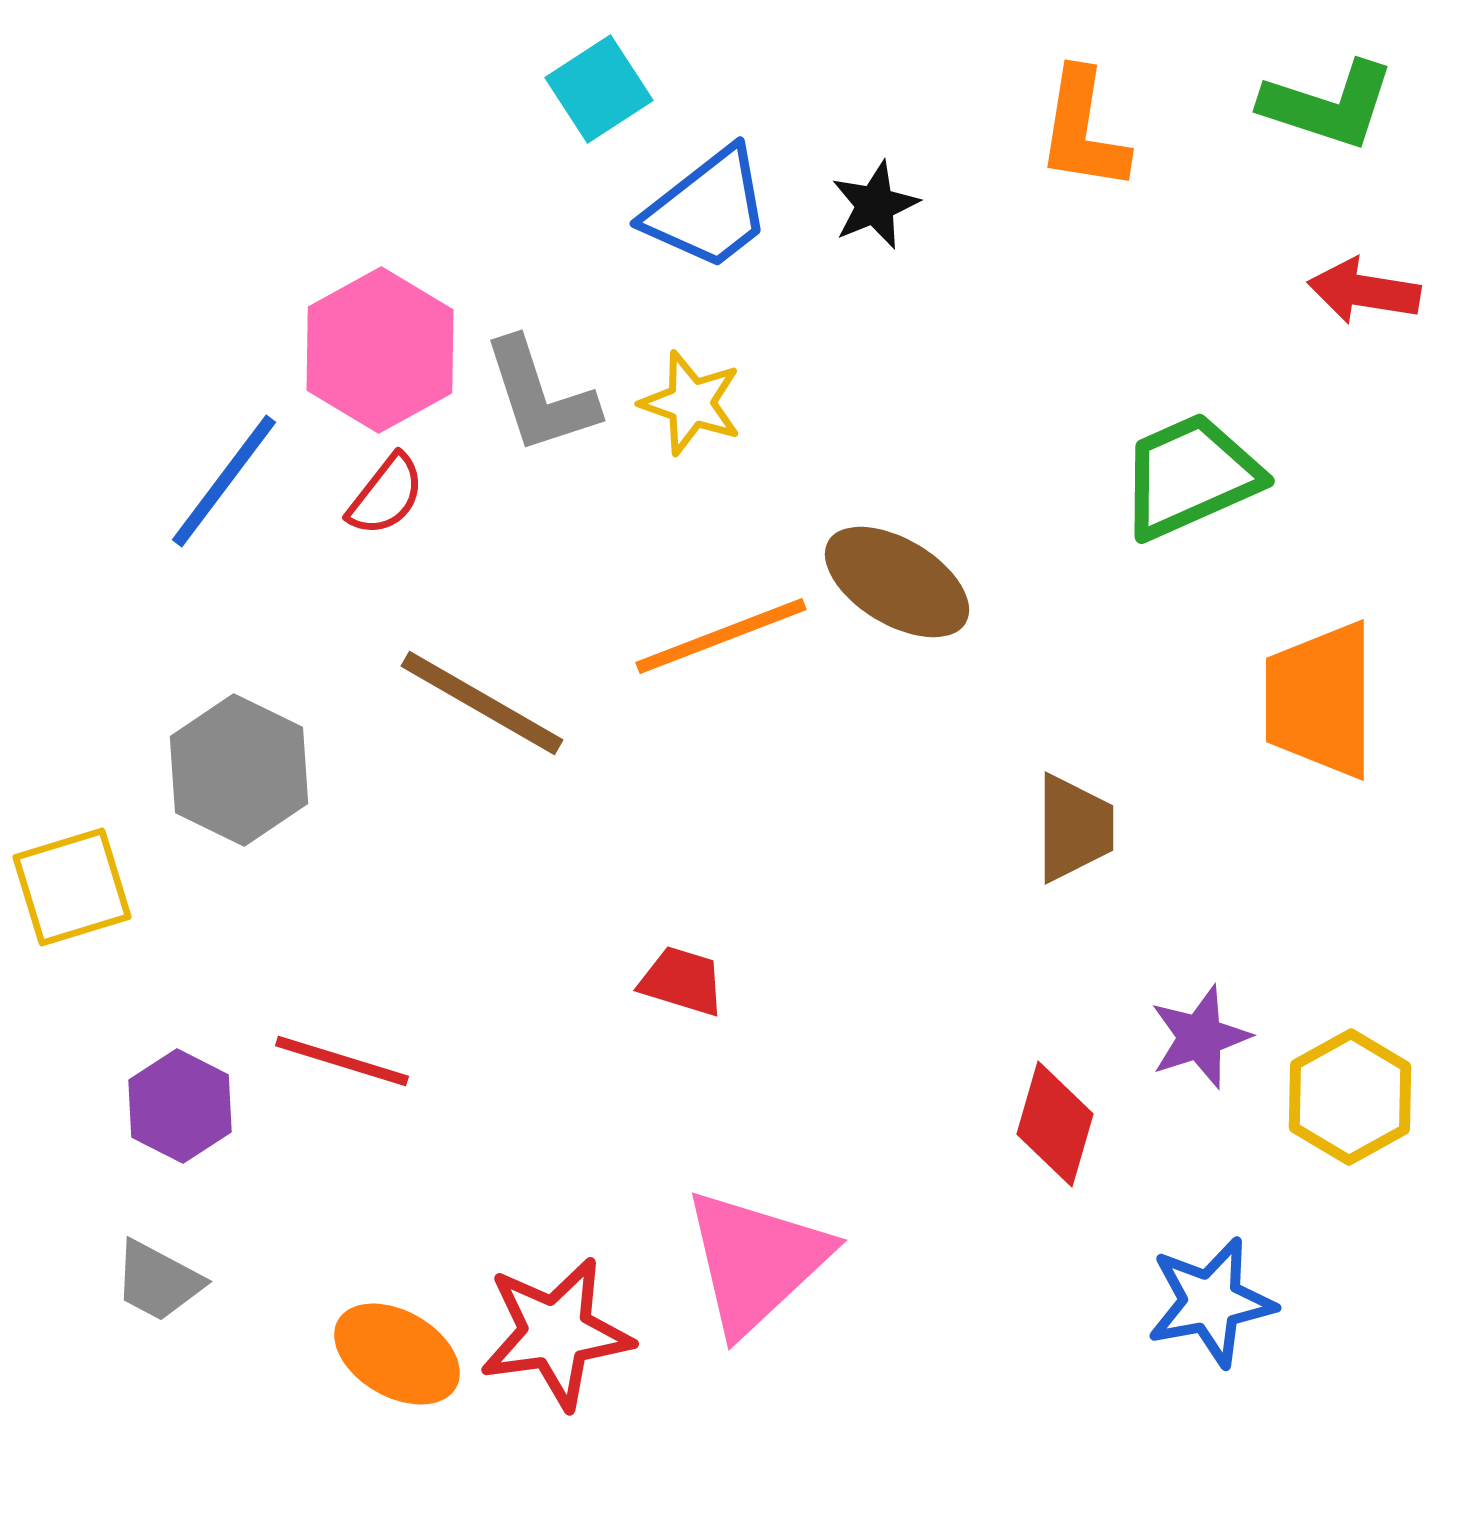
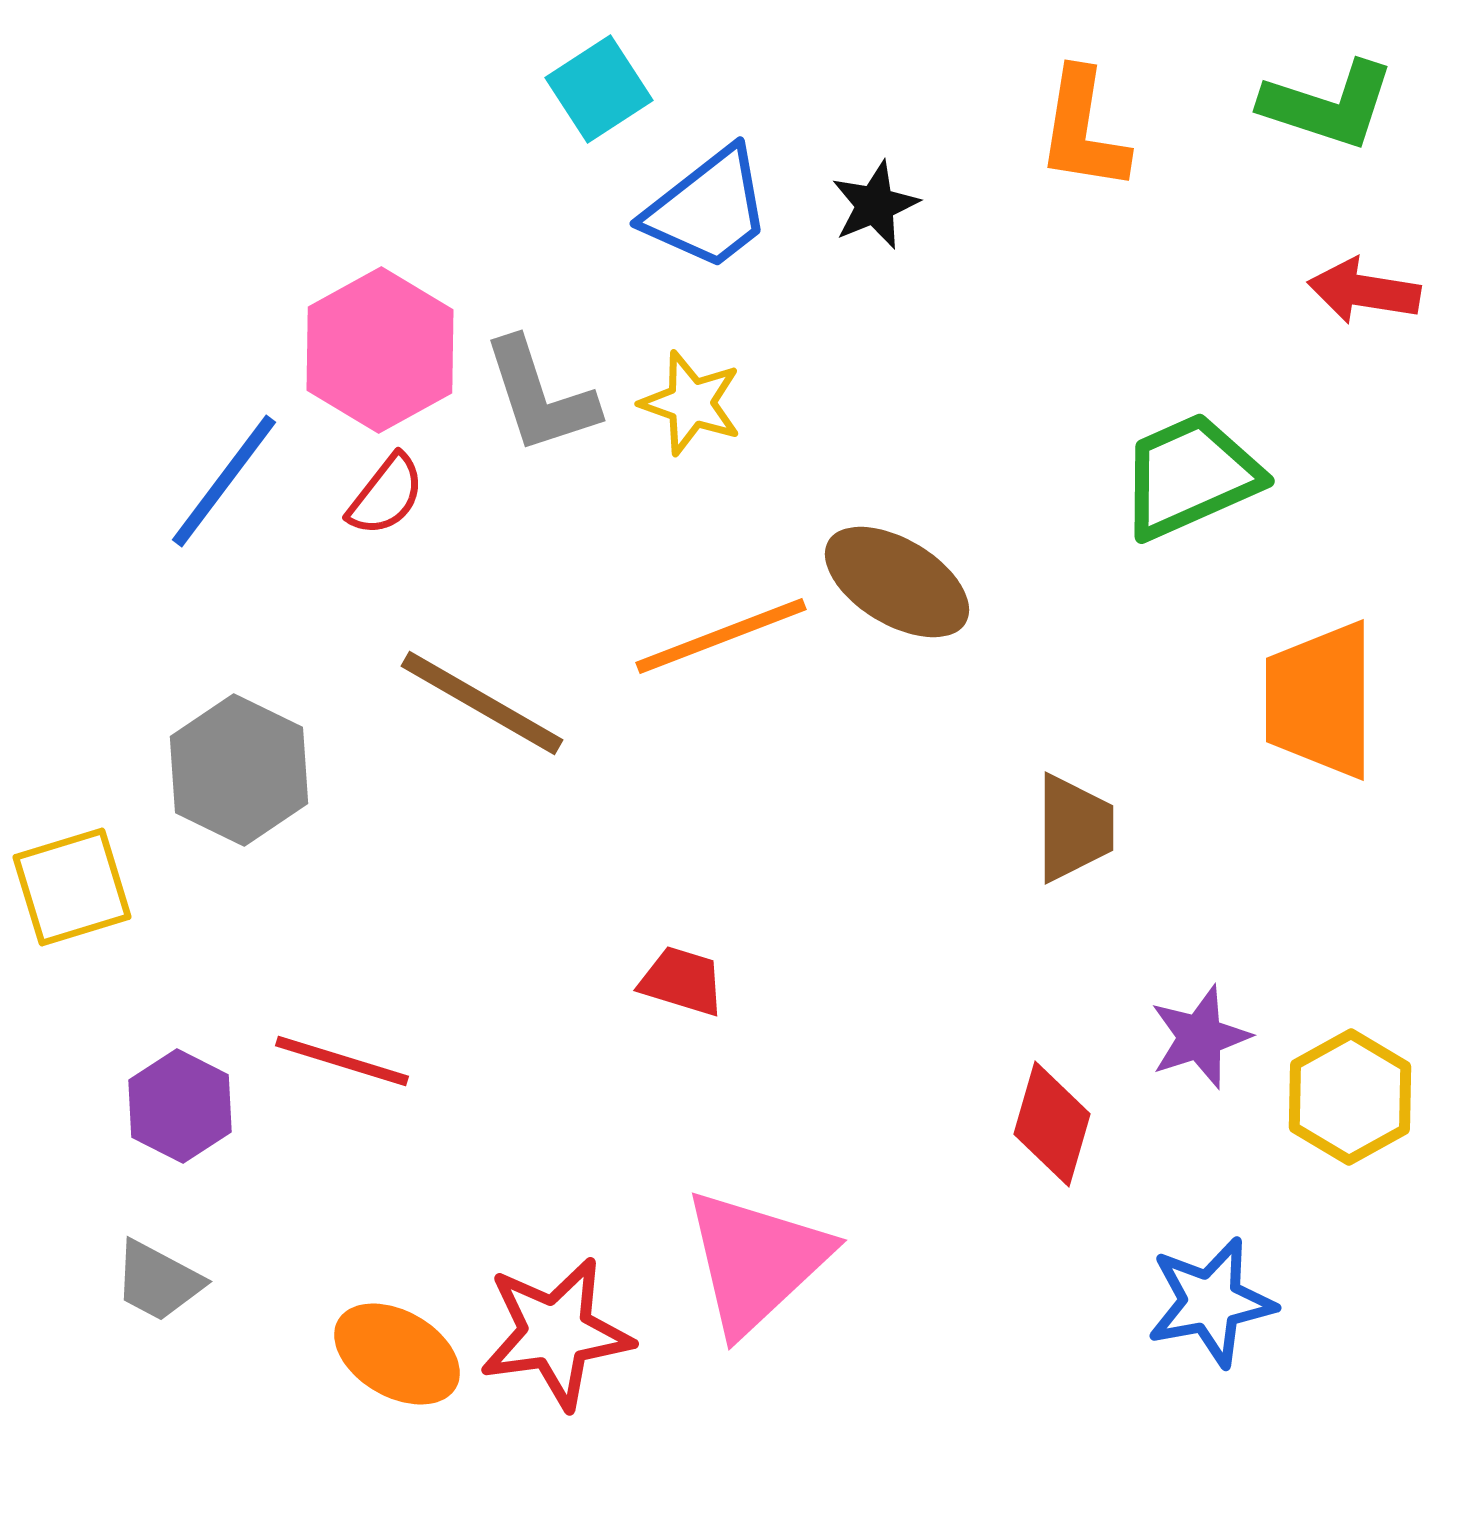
red diamond: moved 3 px left
